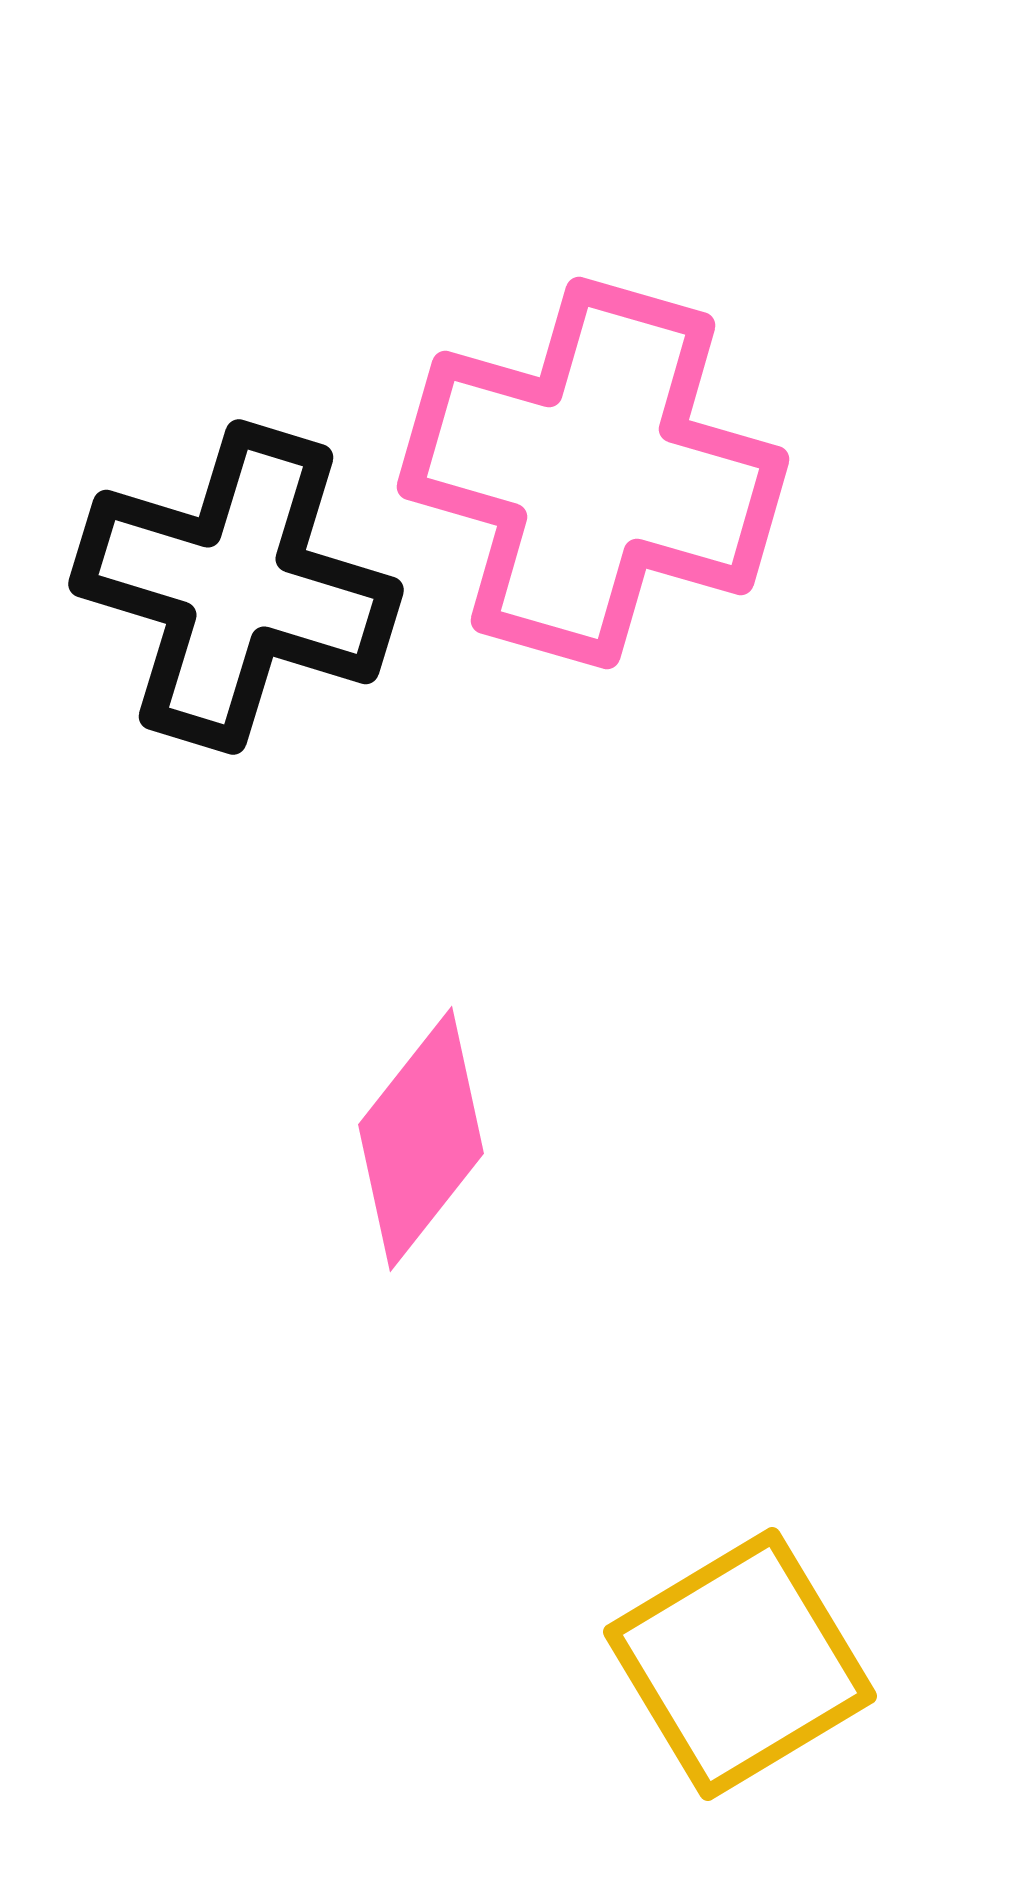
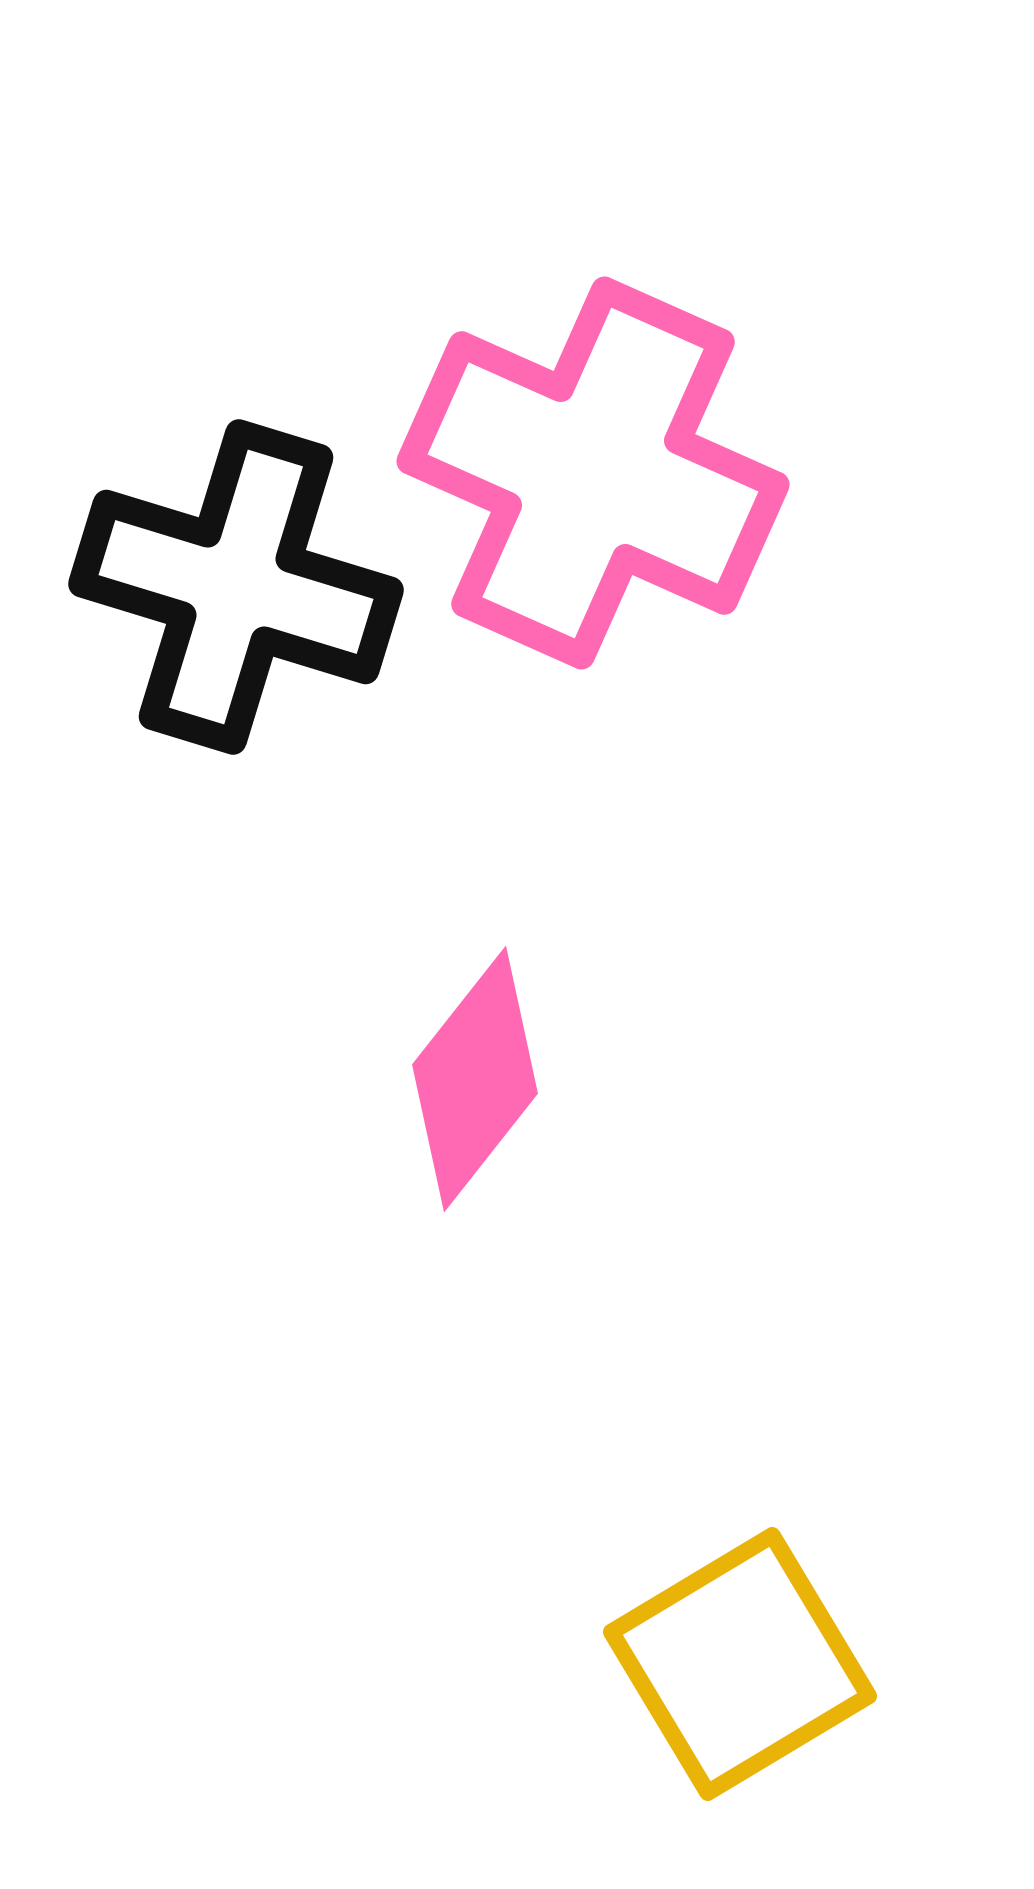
pink cross: rotated 8 degrees clockwise
pink diamond: moved 54 px right, 60 px up
